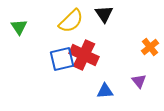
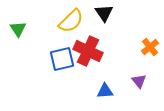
black triangle: moved 1 px up
green triangle: moved 1 px left, 2 px down
red cross: moved 4 px right, 4 px up
